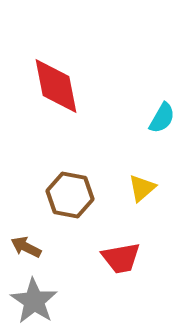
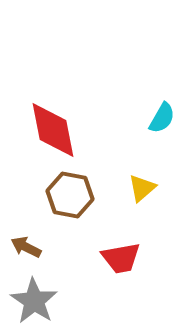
red diamond: moved 3 px left, 44 px down
